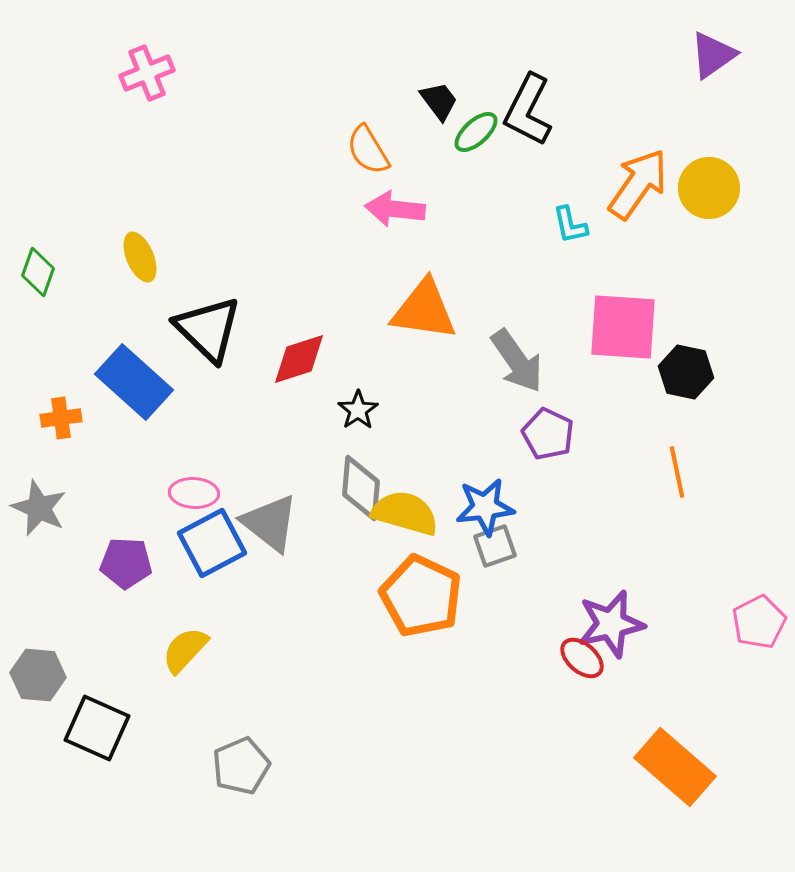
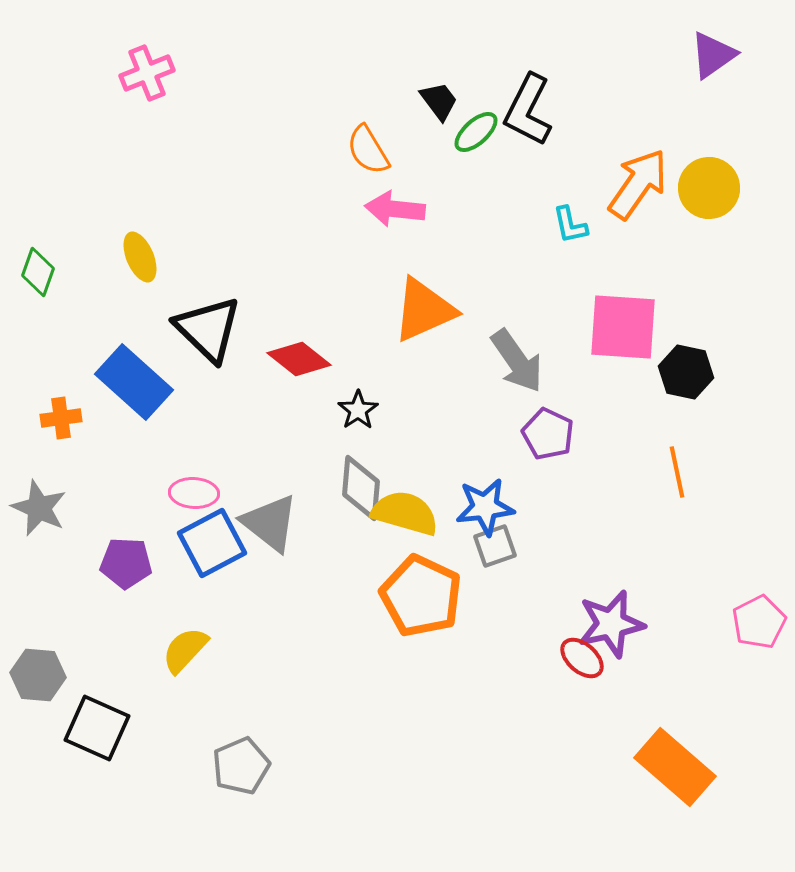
orange triangle at (424, 310): rotated 32 degrees counterclockwise
red diamond at (299, 359): rotated 56 degrees clockwise
